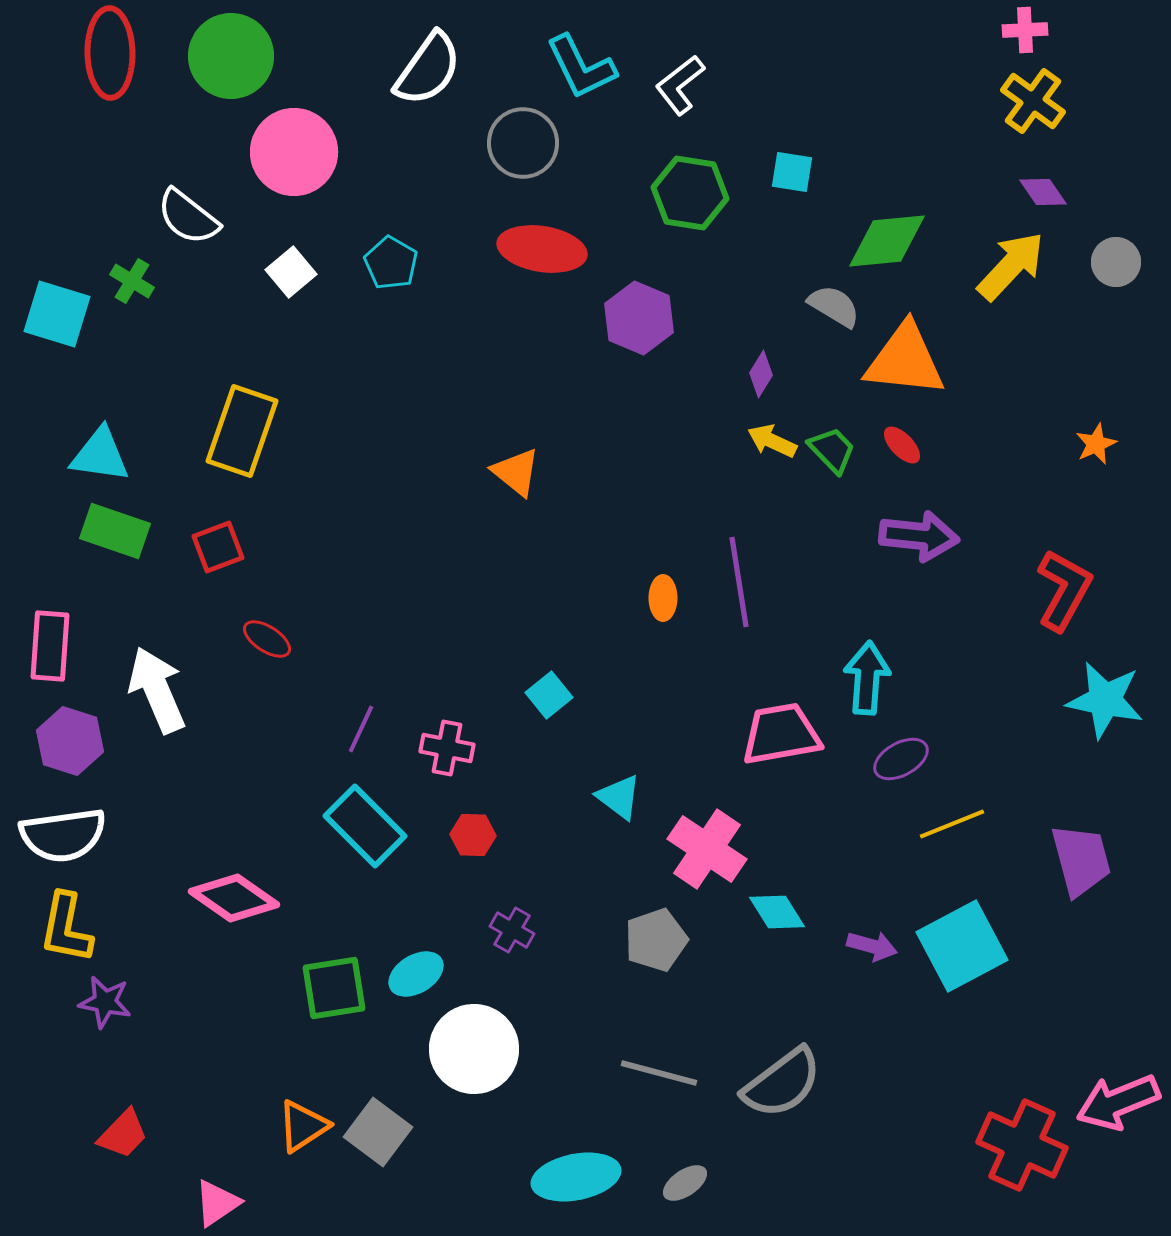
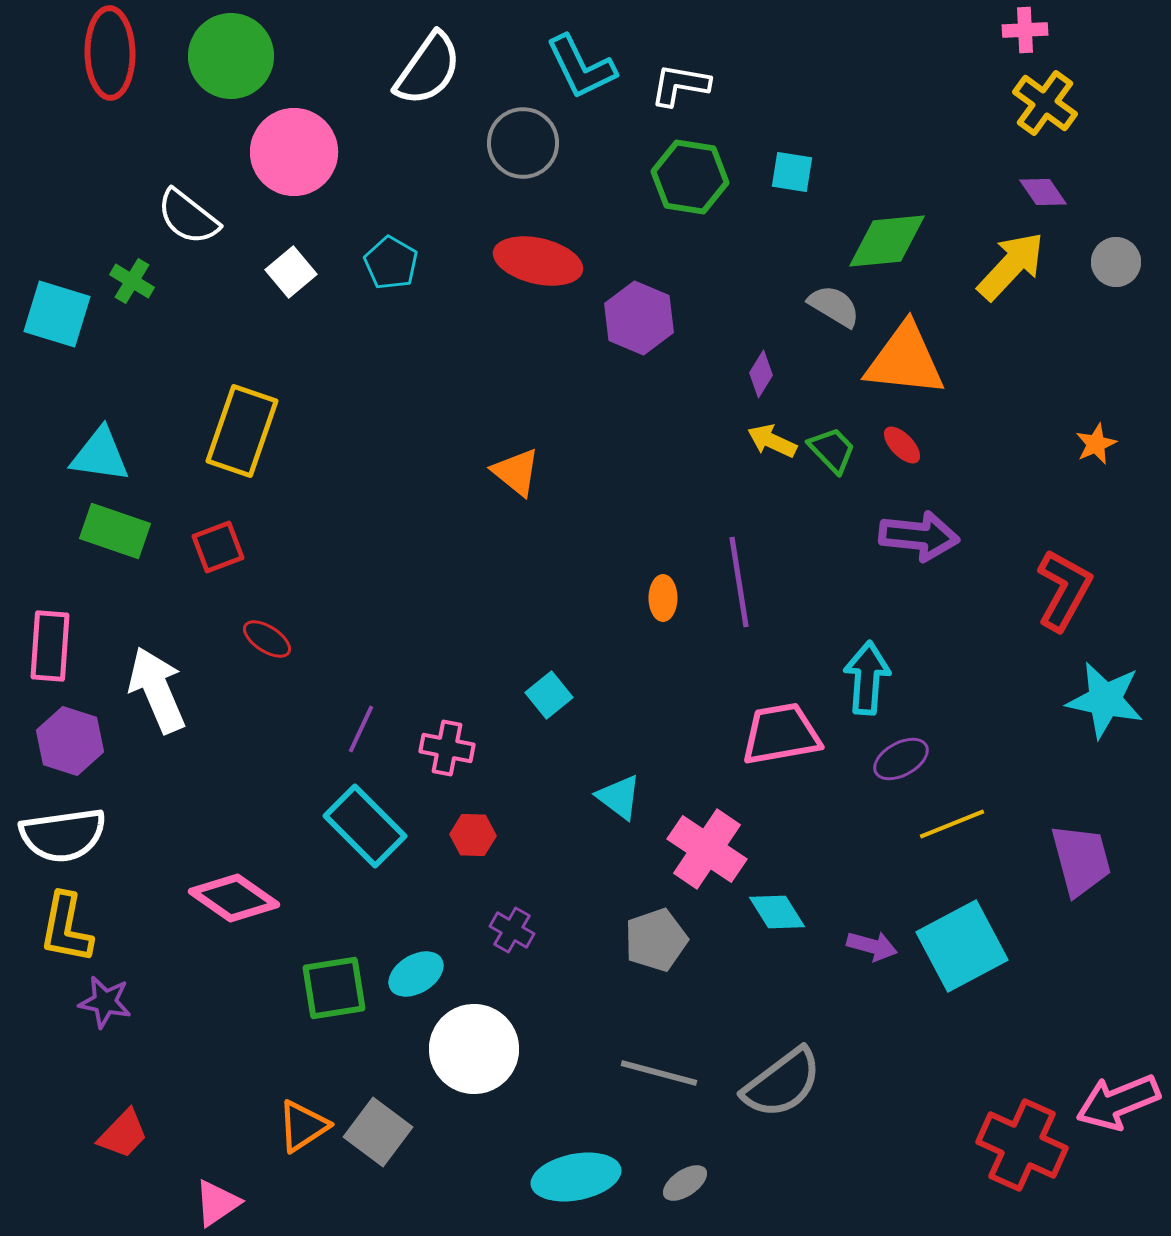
white L-shape at (680, 85): rotated 48 degrees clockwise
yellow cross at (1033, 101): moved 12 px right, 2 px down
green hexagon at (690, 193): moved 16 px up
red ellipse at (542, 249): moved 4 px left, 12 px down; rotated 4 degrees clockwise
